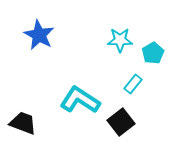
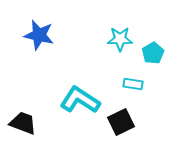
blue star: rotated 16 degrees counterclockwise
cyan star: moved 1 px up
cyan rectangle: rotated 60 degrees clockwise
black square: rotated 12 degrees clockwise
